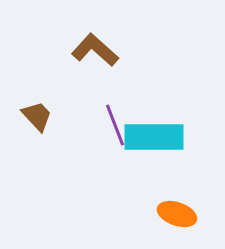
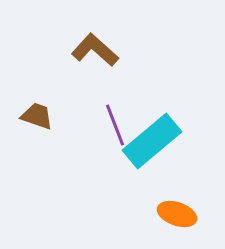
brown trapezoid: rotated 28 degrees counterclockwise
cyan rectangle: moved 2 px left, 4 px down; rotated 40 degrees counterclockwise
